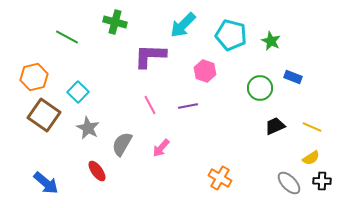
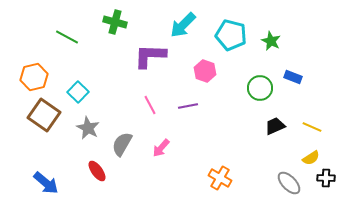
black cross: moved 4 px right, 3 px up
